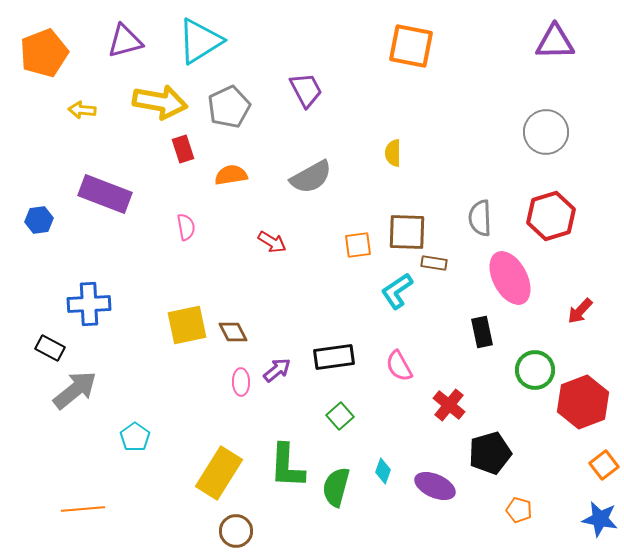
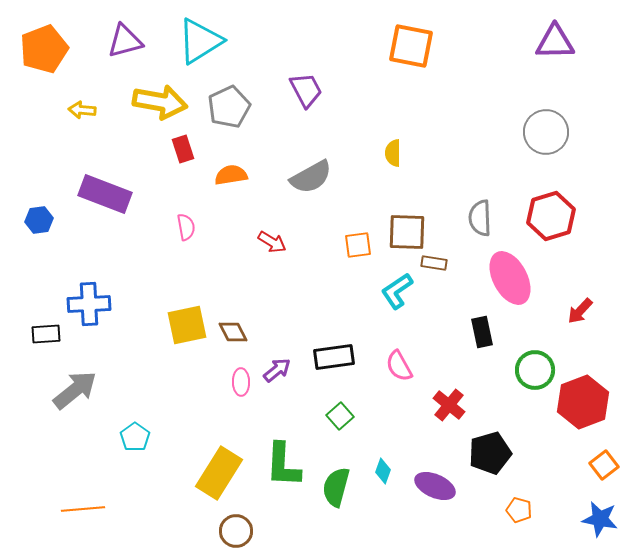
orange pentagon at (44, 53): moved 4 px up
black rectangle at (50, 348): moved 4 px left, 14 px up; rotated 32 degrees counterclockwise
green L-shape at (287, 466): moved 4 px left, 1 px up
